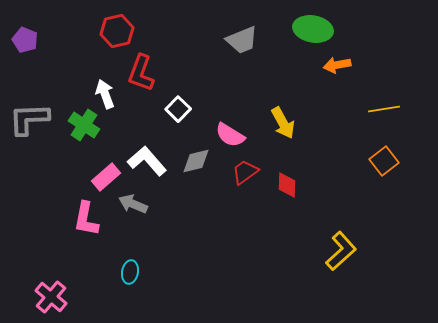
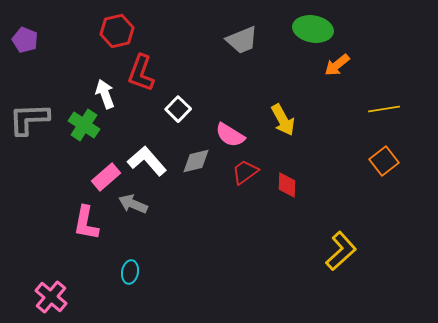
orange arrow: rotated 28 degrees counterclockwise
yellow arrow: moved 3 px up
pink L-shape: moved 4 px down
